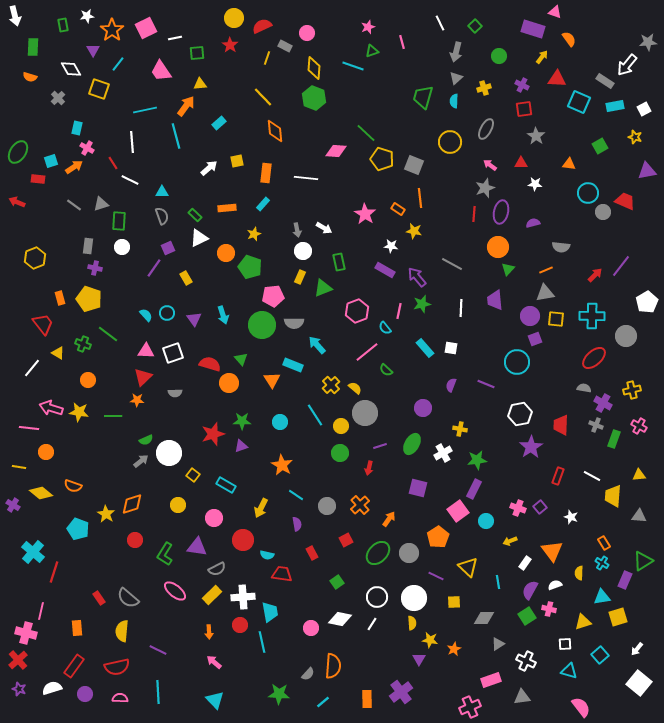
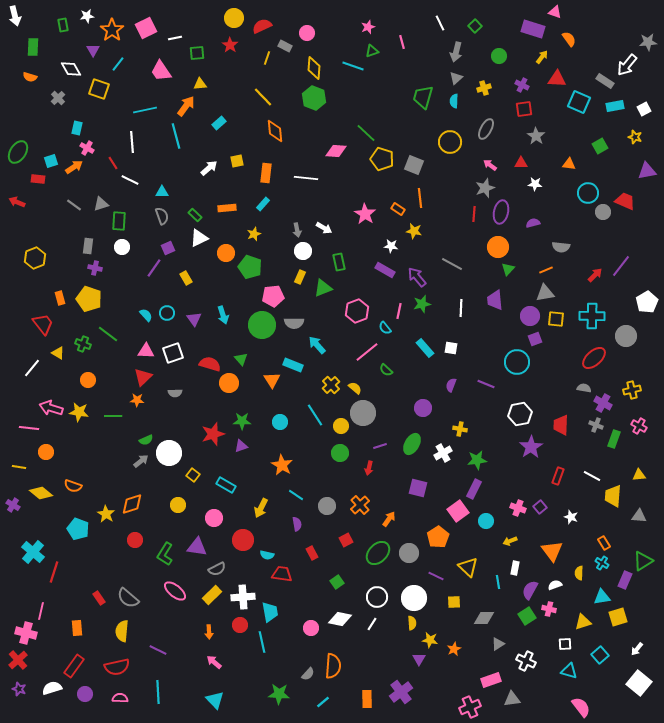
gray circle at (365, 413): moved 2 px left
white rectangle at (525, 563): moved 10 px left, 5 px down; rotated 24 degrees counterclockwise
gray triangle at (522, 697): moved 10 px left, 2 px down
